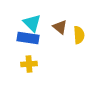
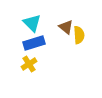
brown triangle: moved 6 px right
blue rectangle: moved 6 px right, 5 px down; rotated 25 degrees counterclockwise
yellow cross: rotated 28 degrees counterclockwise
